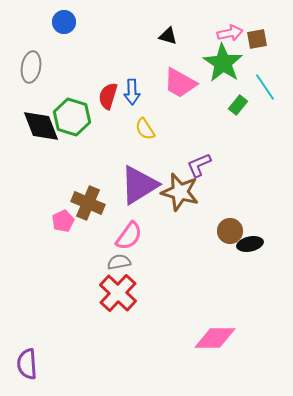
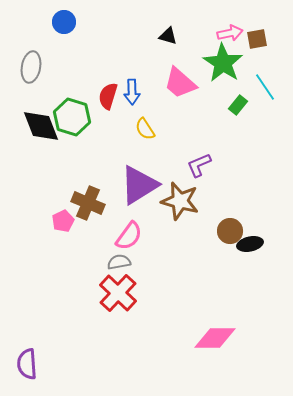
pink trapezoid: rotated 12 degrees clockwise
brown star: moved 9 px down
